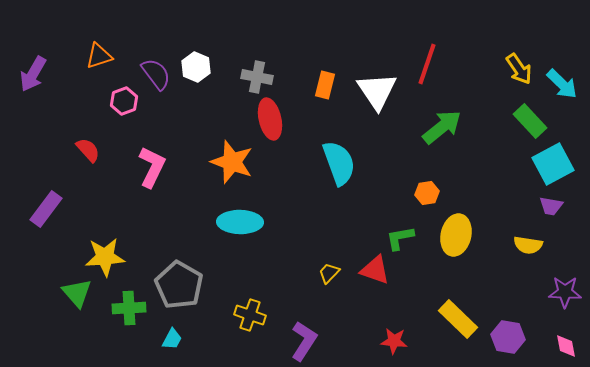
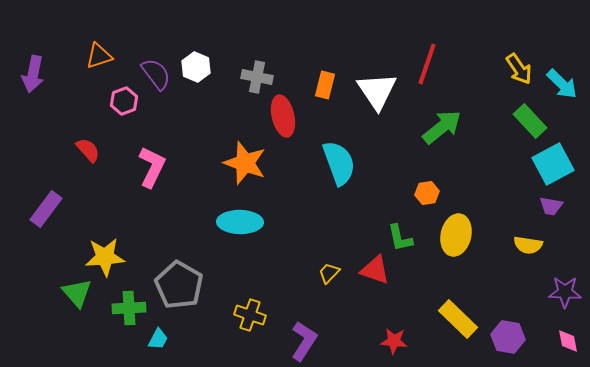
purple arrow: rotated 18 degrees counterclockwise
red ellipse: moved 13 px right, 3 px up
orange star: moved 13 px right, 1 px down
green L-shape: rotated 92 degrees counterclockwise
cyan trapezoid: moved 14 px left
pink diamond: moved 2 px right, 5 px up
